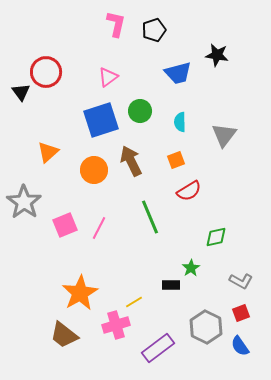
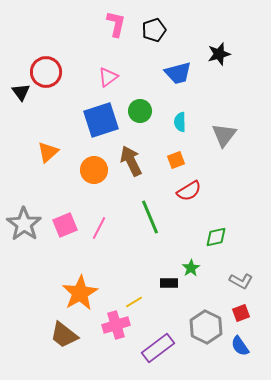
black star: moved 2 px right, 1 px up; rotated 25 degrees counterclockwise
gray star: moved 22 px down
black rectangle: moved 2 px left, 2 px up
